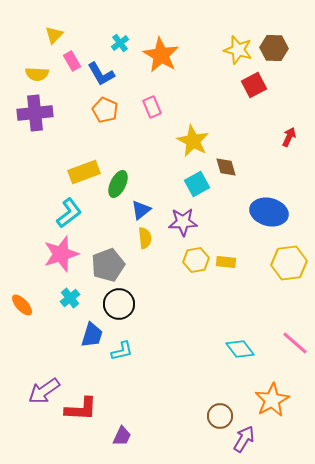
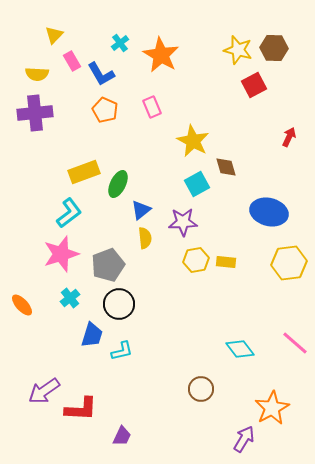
orange star at (272, 400): moved 8 px down
brown circle at (220, 416): moved 19 px left, 27 px up
